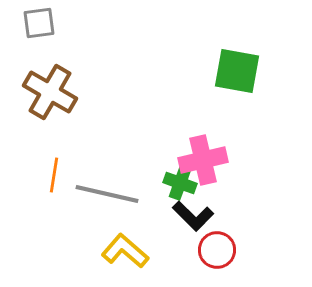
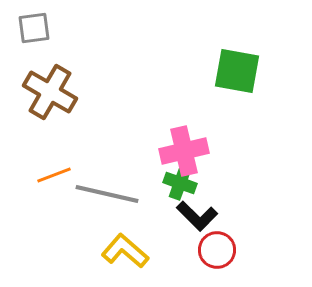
gray square: moved 5 px left, 5 px down
pink cross: moved 19 px left, 9 px up
orange line: rotated 60 degrees clockwise
black L-shape: moved 4 px right
